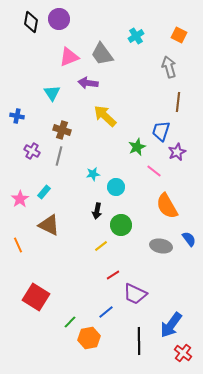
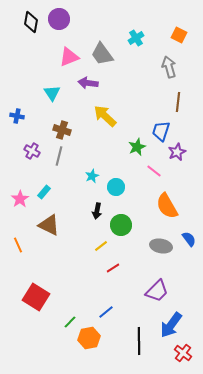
cyan cross: moved 2 px down
cyan star: moved 1 px left, 2 px down; rotated 16 degrees counterclockwise
red line: moved 7 px up
purple trapezoid: moved 22 px right, 3 px up; rotated 70 degrees counterclockwise
